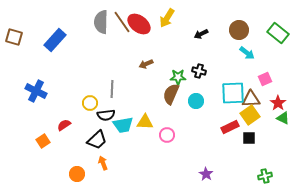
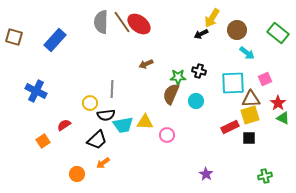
yellow arrow: moved 45 px right
brown circle: moved 2 px left
cyan square: moved 10 px up
yellow square: rotated 18 degrees clockwise
orange arrow: rotated 104 degrees counterclockwise
